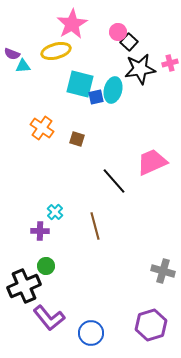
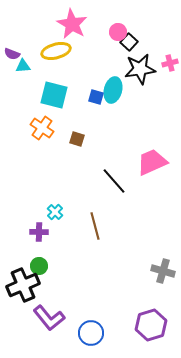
pink star: rotated 12 degrees counterclockwise
cyan square: moved 26 px left, 11 px down
blue square: rotated 28 degrees clockwise
purple cross: moved 1 px left, 1 px down
green circle: moved 7 px left
black cross: moved 1 px left, 1 px up
